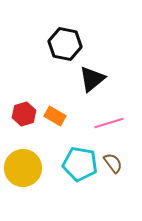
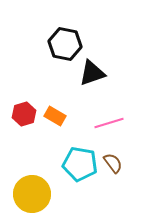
black triangle: moved 6 px up; rotated 20 degrees clockwise
yellow circle: moved 9 px right, 26 px down
